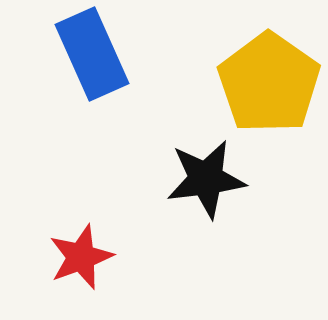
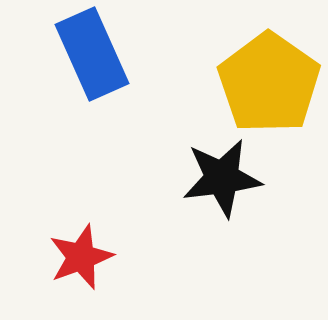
black star: moved 16 px right, 1 px up
